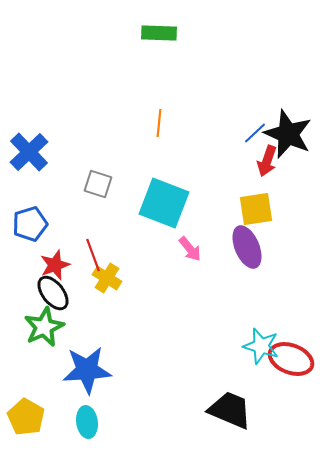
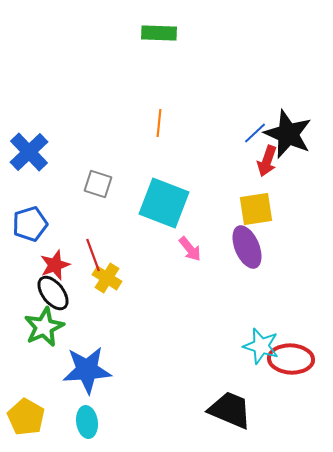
red ellipse: rotated 18 degrees counterclockwise
